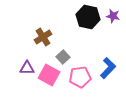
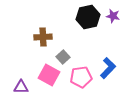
black hexagon: rotated 25 degrees counterclockwise
brown cross: rotated 30 degrees clockwise
purple triangle: moved 6 px left, 19 px down
pink pentagon: moved 1 px right
